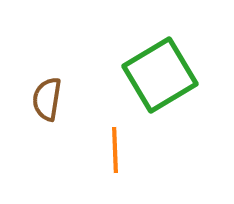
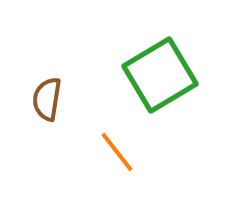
orange line: moved 2 px right, 2 px down; rotated 36 degrees counterclockwise
